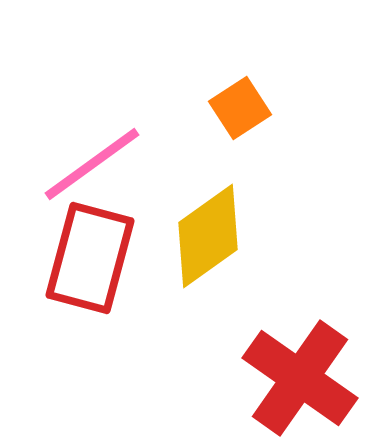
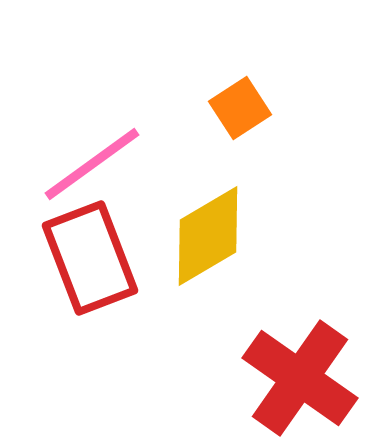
yellow diamond: rotated 5 degrees clockwise
red rectangle: rotated 36 degrees counterclockwise
